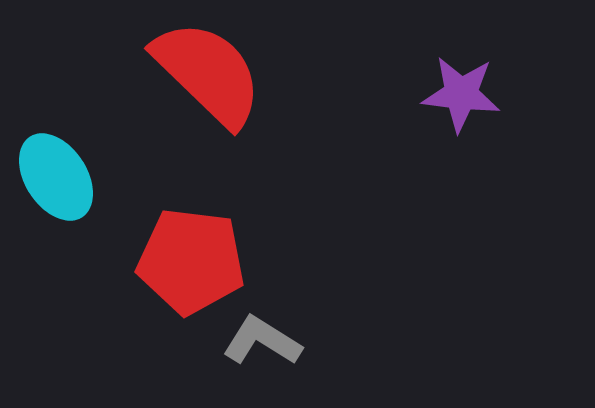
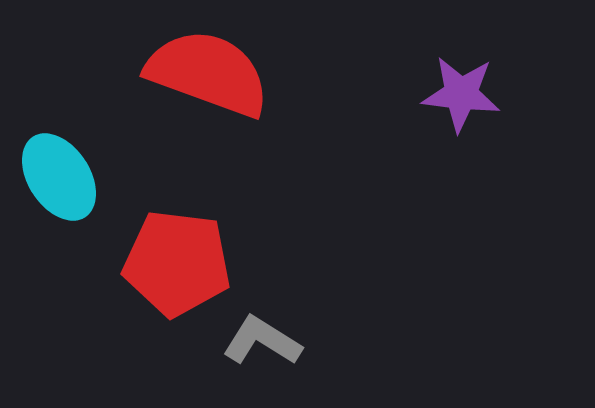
red semicircle: rotated 24 degrees counterclockwise
cyan ellipse: moved 3 px right
red pentagon: moved 14 px left, 2 px down
